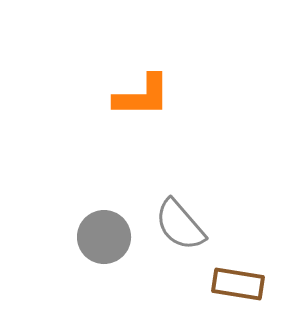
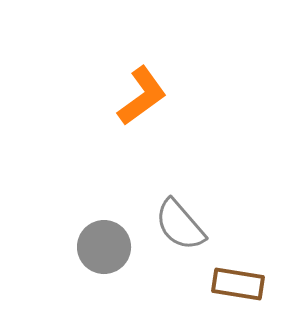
orange L-shape: rotated 36 degrees counterclockwise
gray circle: moved 10 px down
